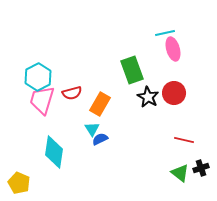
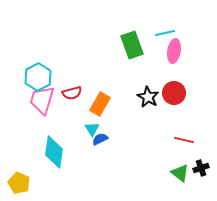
pink ellipse: moved 1 px right, 2 px down; rotated 25 degrees clockwise
green rectangle: moved 25 px up
